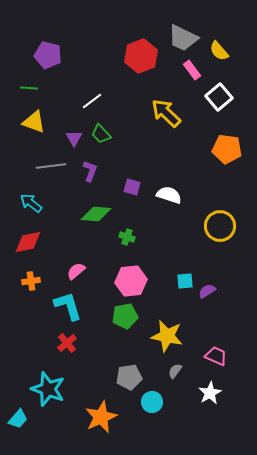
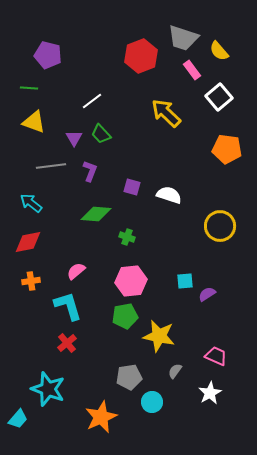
gray trapezoid: rotated 8 degrees counterclockwise
purple semicircle: moved 3 px down
yellow star: moved 8 px left
